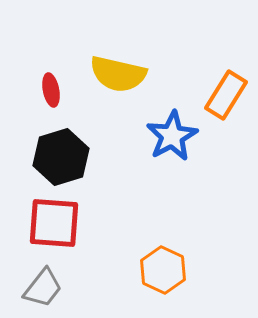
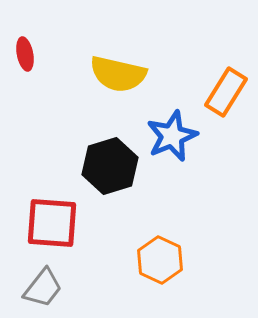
red ellipse: moved 26 px left, 36 px up
orange rectangle: moved 3 px up
blue star: rotated 6 degrees clockwise
black hexagon: moved 49 px right, 9 px down
red square: moved 2 px left
orange hexagon: moved 3 px left, 10 px up
